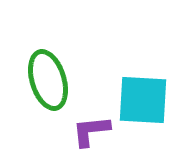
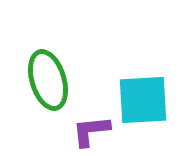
cyan square: rotated 6 degrees counterclockwise
